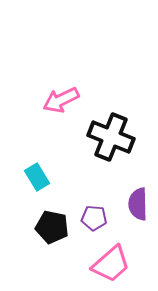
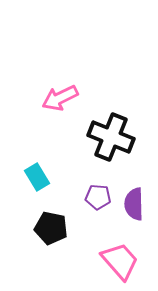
pink arrow: moved 1 px left, 2 px up
purple semicircle: moved 4 px left
purple pentagon: moved 4 px right, 21 px up
black pentagon: moved 1 px left, 1 px down
pink trapezoid: moved 9 px right, 3 px up; rotated 90 degrees counterclockwise
